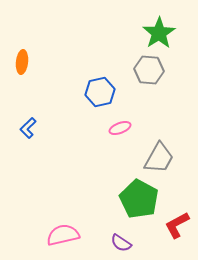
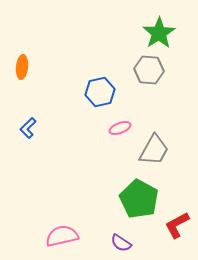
orange ellipse: moved 5 px down
gray trapezoid: moved 5 px left, 8 px up
pink semicircle: moved 1 px left, 1 px down
